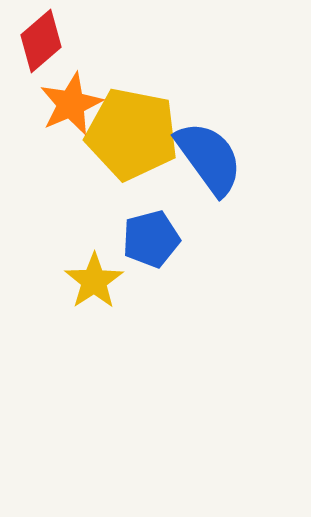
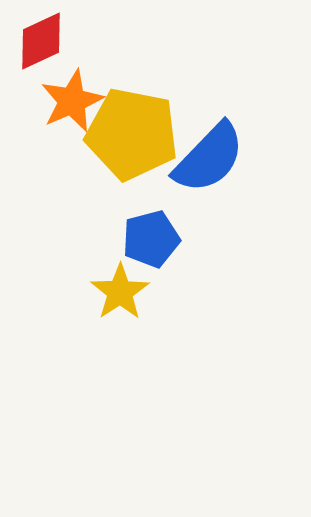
red diamond: rotated 16 degrees clockwise
orange star: moved 1 px right, 3 px up
blue semicircle: rotated 80 degrees clockwise
yellow star: moved 26 px right, 11 px down
